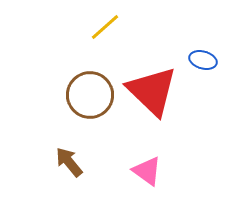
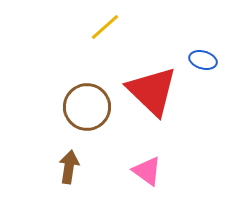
brown circle: moved 3 px left, 12 px down
brown arrow: moved 5 px down; rotated 48 degrees clockwise
